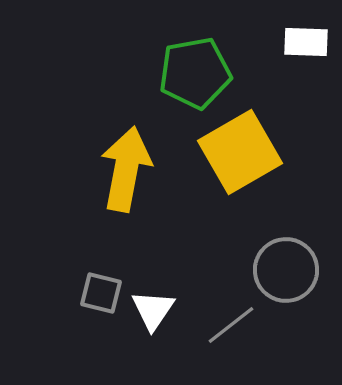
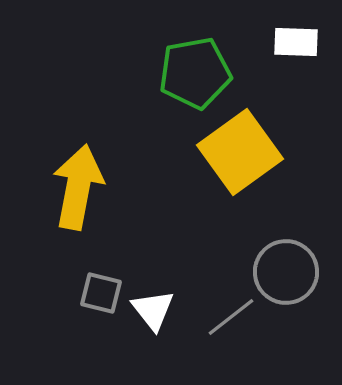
white rectangle: moved 10 px left
yellow square: rotated 6 degrees counterclockwise
yellow arrow: moved 48 px left, 18 px down
gray circle: moved 2 px down
white triangle: rotated 12 degrees counterclockwise
gray line: moved 8 px up
